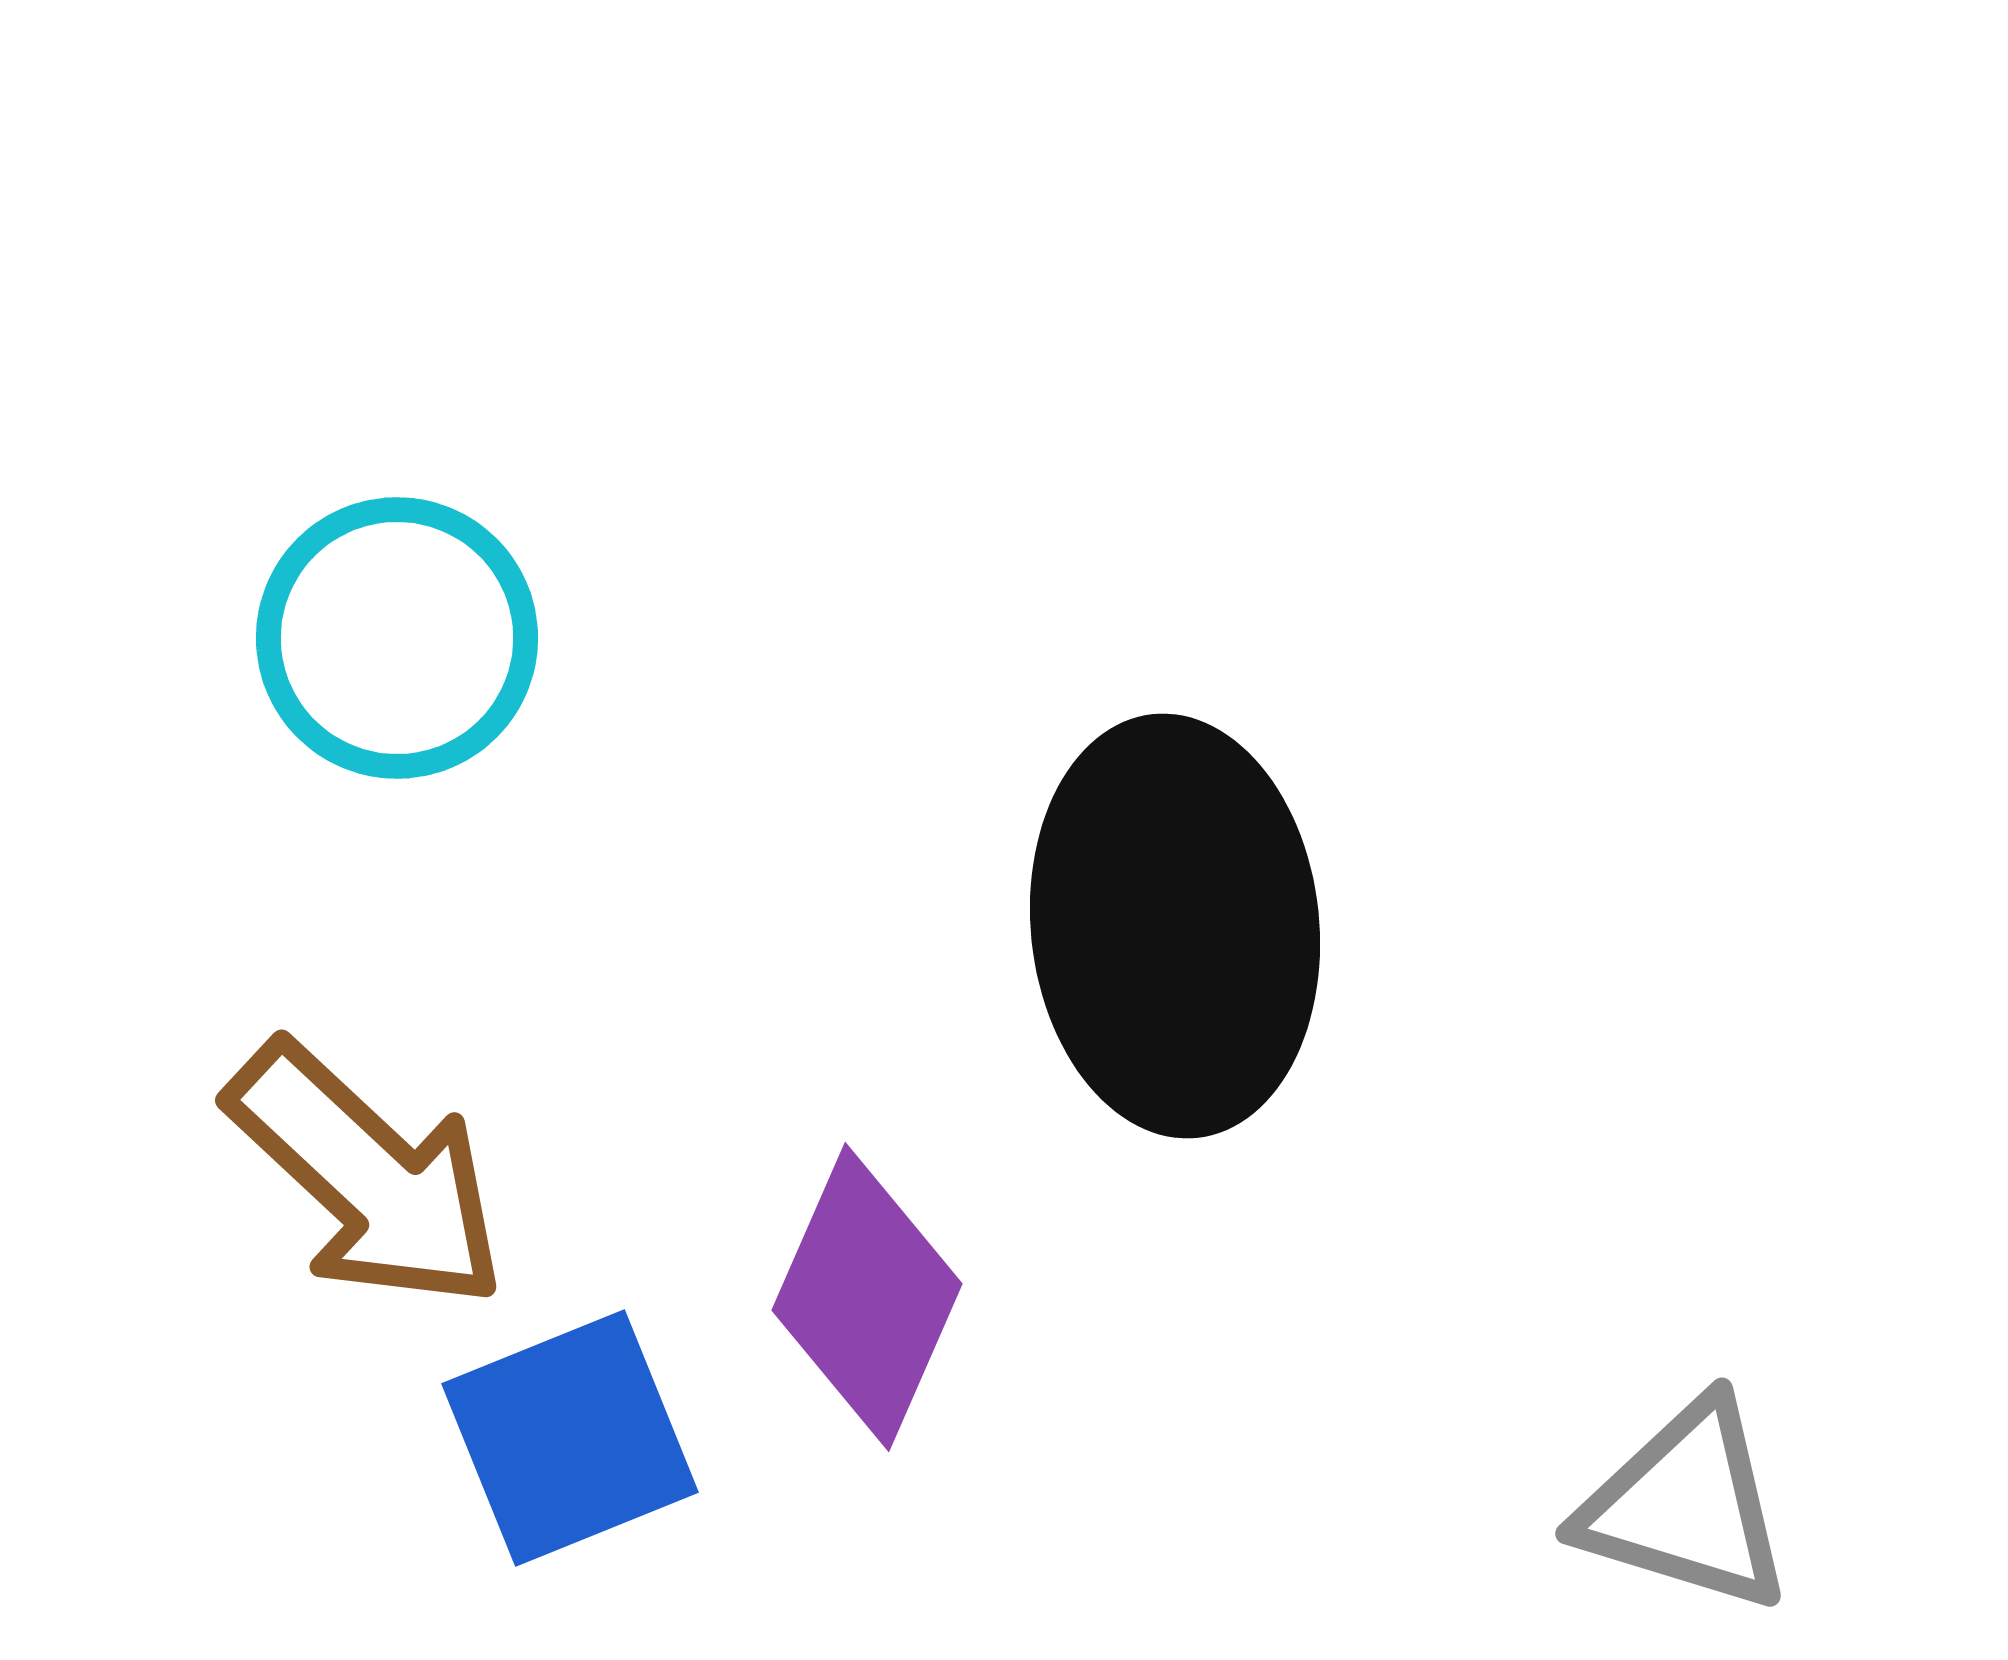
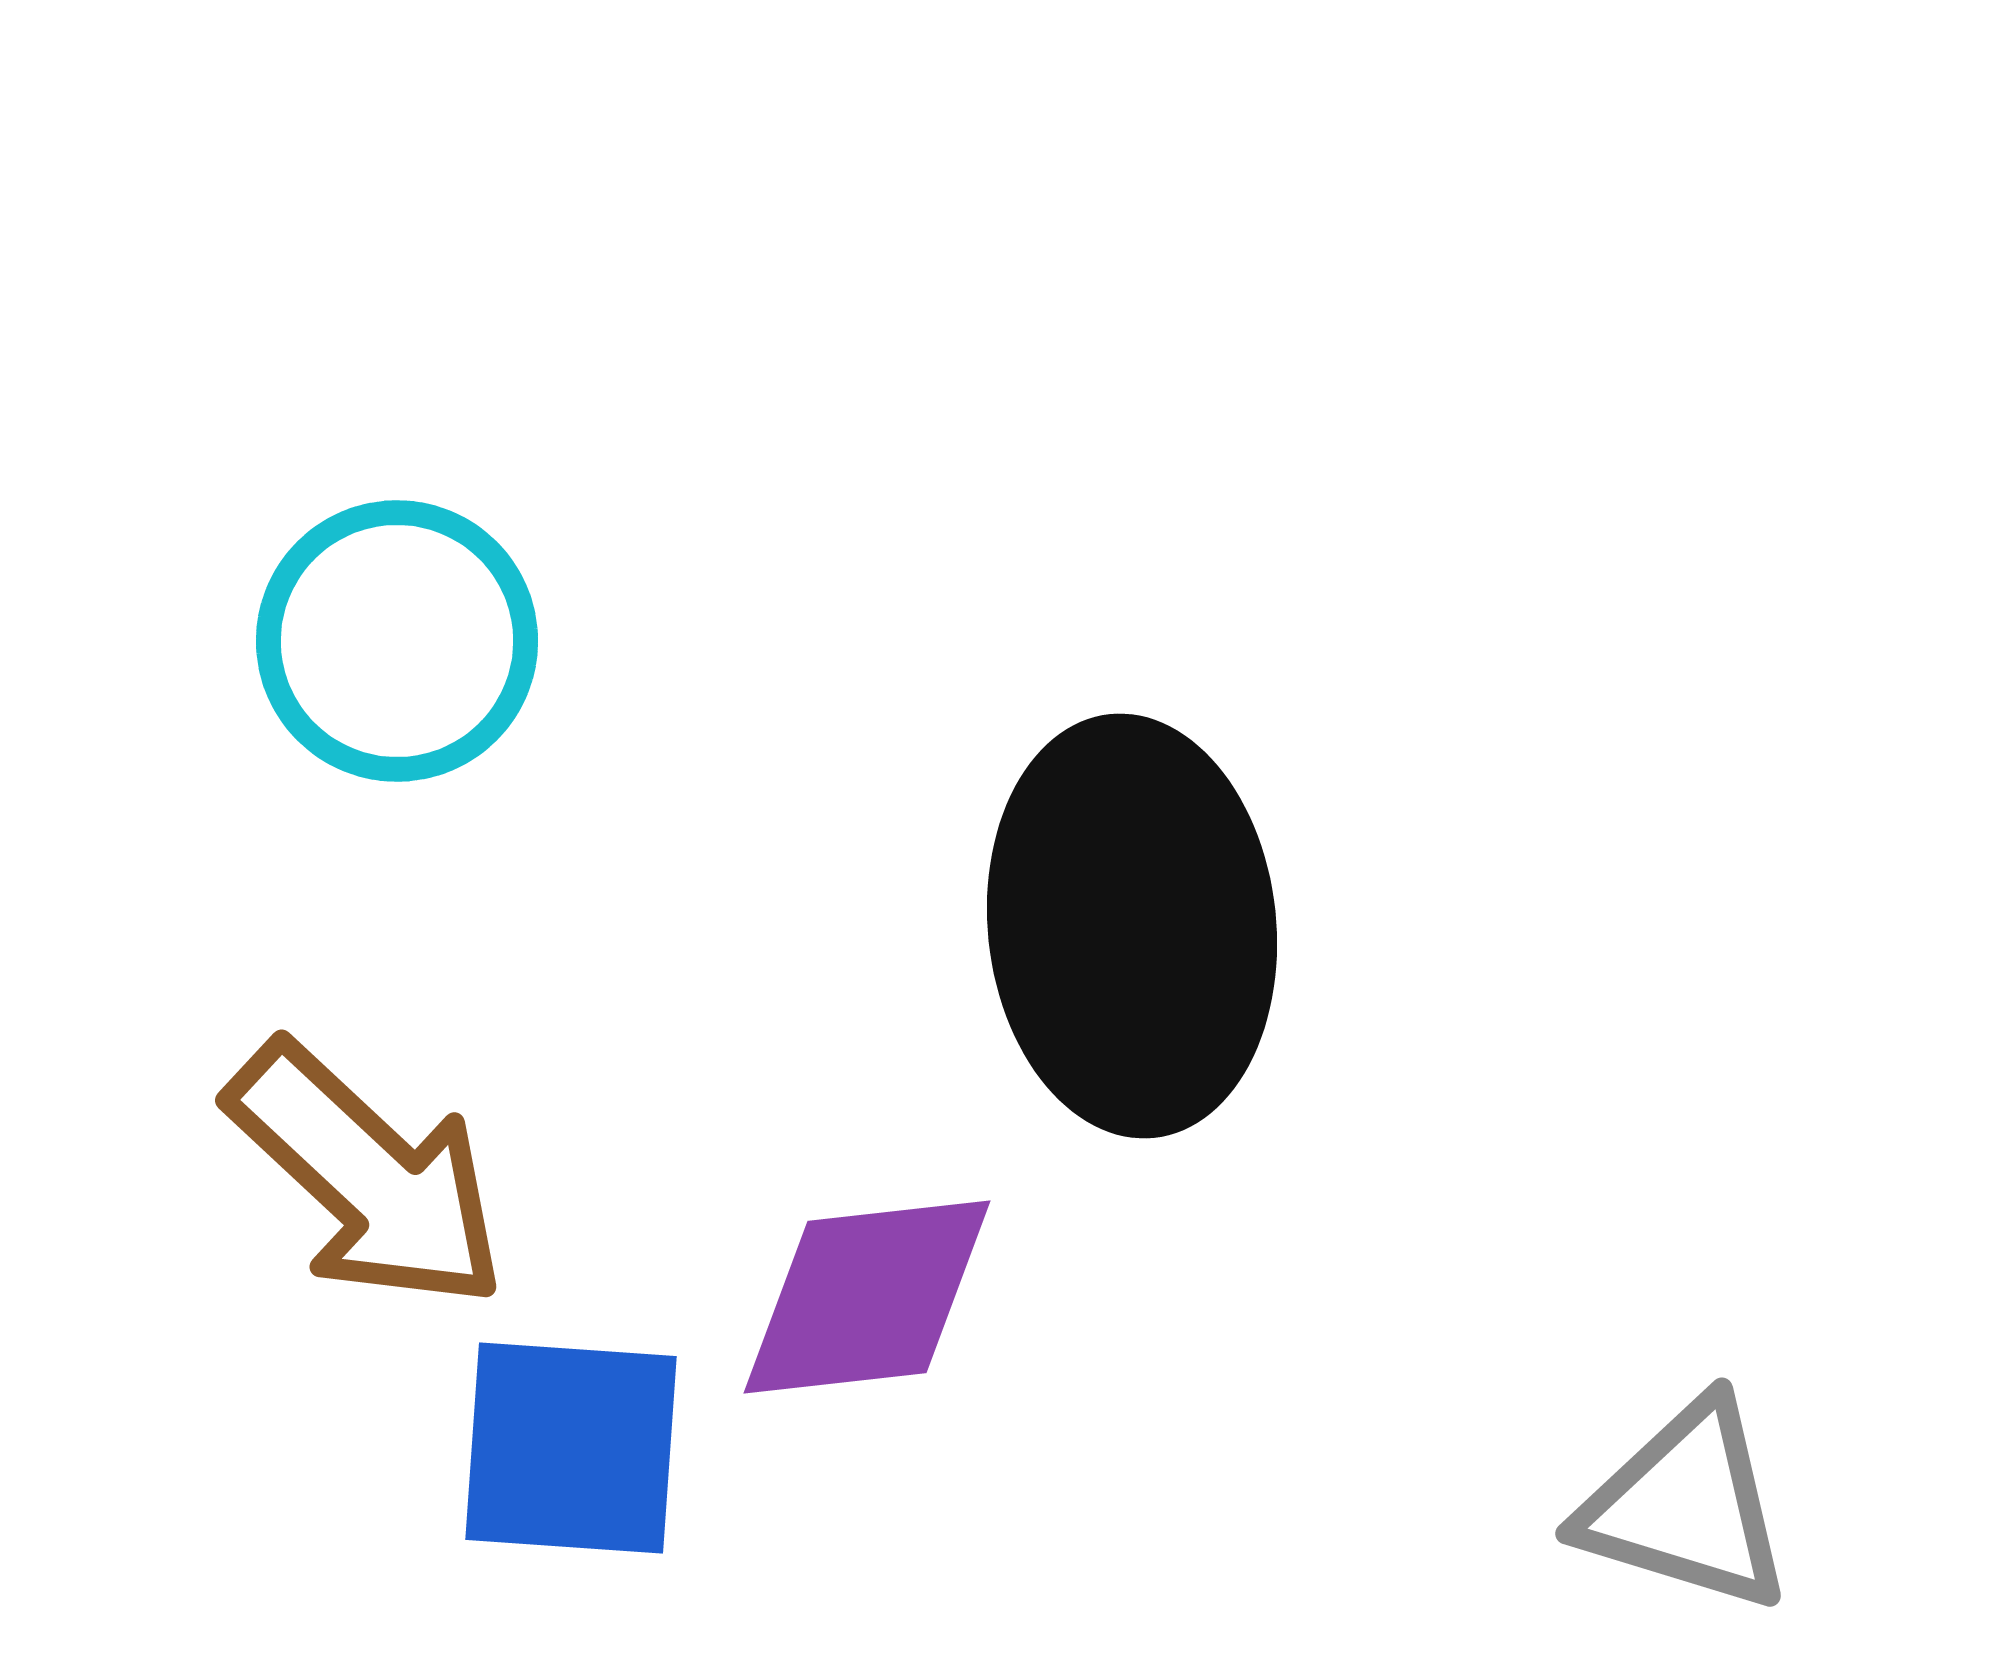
cyan circle: moved 3 px down
black ellipse: moved 43 px left
purple diamond: rotated 60 degrees clockwise
blue square: moved 1 px right, 10 px down; rotated 26 degrees clockwise
